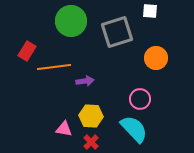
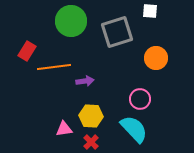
pink triangle: rotated 18 degrees counterclockwise
